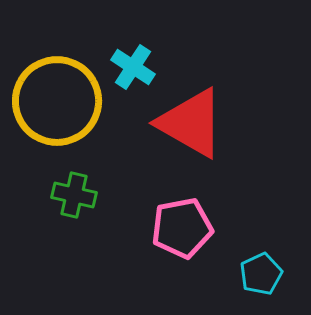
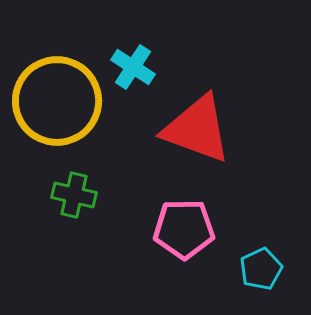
red triangle: moved 6 px right, 6 px down; rotated 10 degrees counterclockwise
pink pentagon: moved 2 px right, 1 px down; rotated 10 degrees clockwise
cyan pentagon: moved 5 px up
